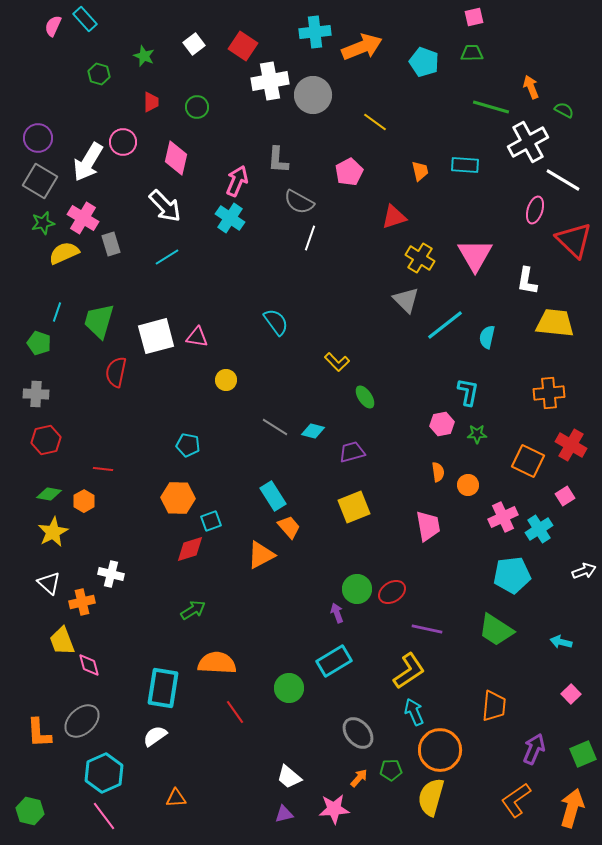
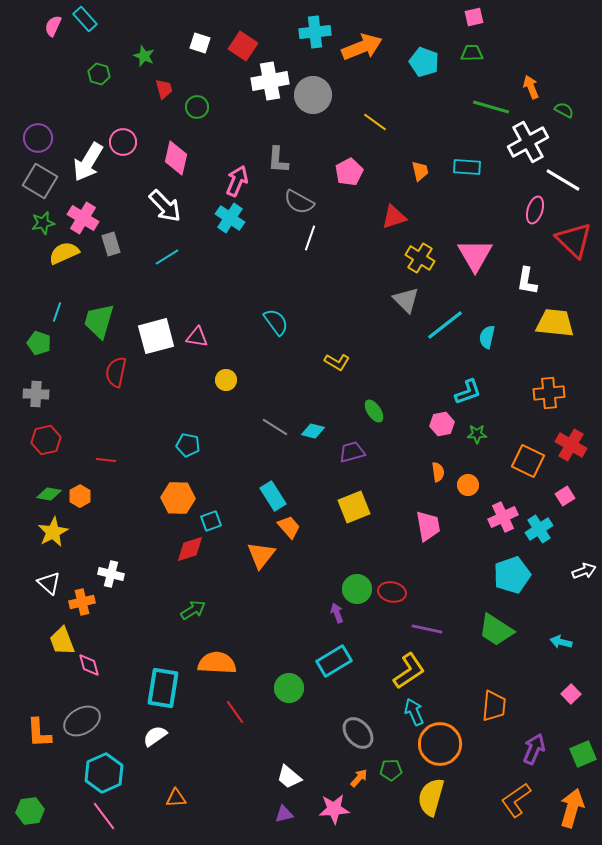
white square at (194, 44): moved 6 px right, 1 px up; rotated 35 degrees counterclockwise
red trapezoid at (151, 102): moved 13 px right, 13 px up; rotated 15 degrees counterclockwise
cyan rectangle at (465, 165): moved 2 px right, 2 px down
yellow L-shape at (337, 362): rotated 15 degrees counterclockwise
cyan L-shape at (468, 392): rotated 60 degrees clockwise
green ellipse at (365, 397): moved 9 px right, 14 px down
red line at (103, 469): moved 3 px right, 9 px up
orange hexagon at (84, 501): moved 4 px left, 5 px up
orange triangle at (261, 555): rotated 24 degrees counterclockwise
cyan pentagon at (512, 575): rotated 12 degrees counterclockwise
red ellipse at (392, 592): rotated 44 degrees clockwise
gray ellipse at (82, 721): rotated 12 degrees clockwise
orange circle at (440, 750): moved 6 px up
green hexagon at (30, 811): rotated 20 degrees counterclockwise
